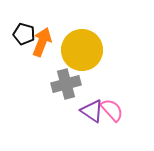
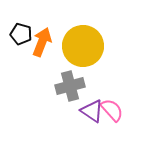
black pentagon: moved 3 px left
yellow circle: moved 1 px right, 4 px up
gray cross: moved 4 px right, 2 px down
